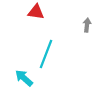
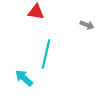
gray arrow: rotated 104 degrees clockwise
cyan line: rotated 8 degrees counterclockwise
